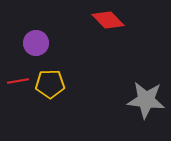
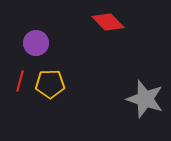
red diamond: moved 2 px down
red line: moved 2 px right; rotated 65 degrees counterclockwise
gray star: moved 1 px left, 1 px up; rotated 12 degrees clockwise
